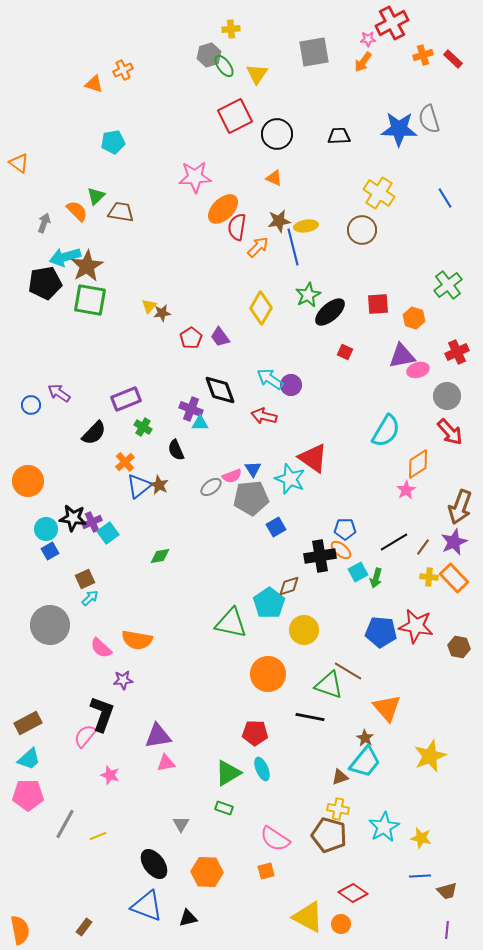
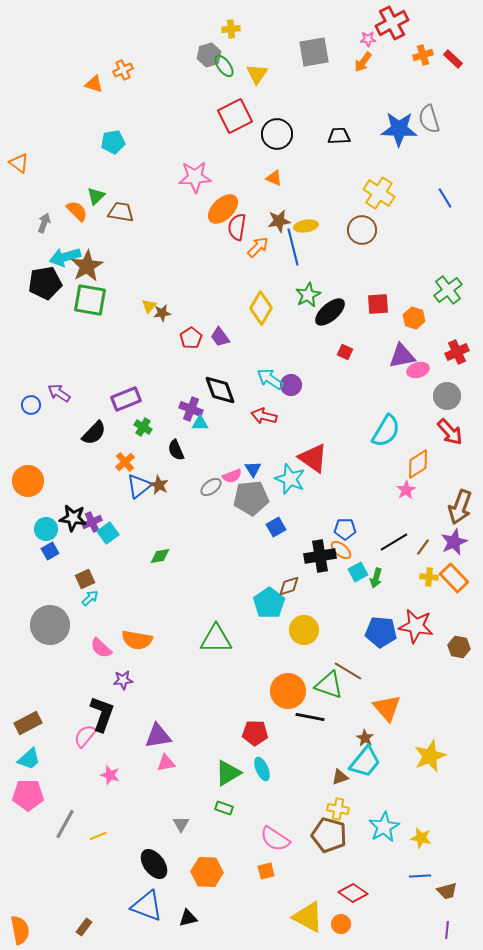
green cross at (448, 285): moved 5 px down
green triangle at (231, 623): moved 15 px left, 16 px down; rotated 12 degrees counterclockwise
orange circle at (268, 674): moved 20 px right, 17 px down
